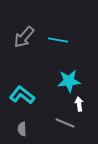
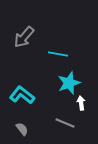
cyan line: moved 14 px down
cyan star: moved 2 px down; rotated 15 degrees counterclockwise
white arrow: moved 2 px right, 1 px up
gray semicircle: rotated 144 degrees clockwise
